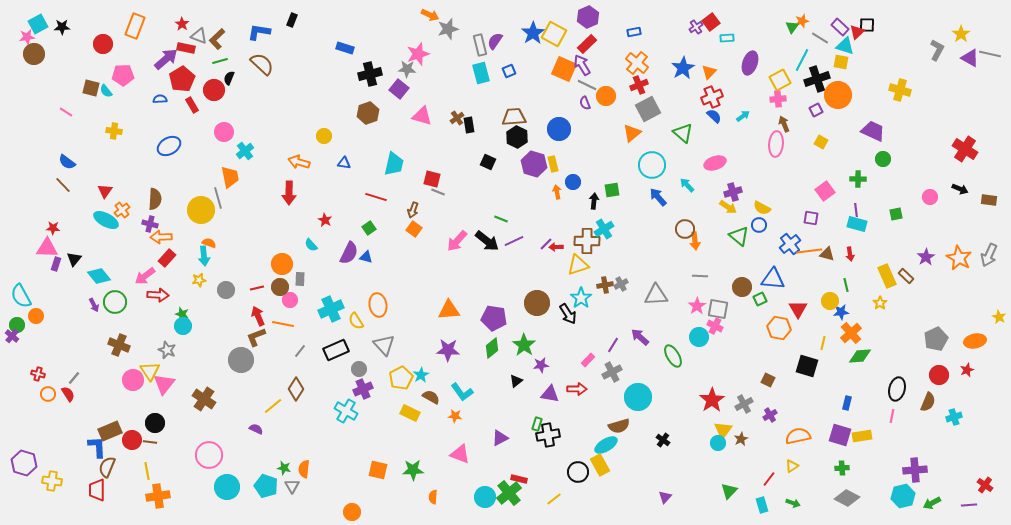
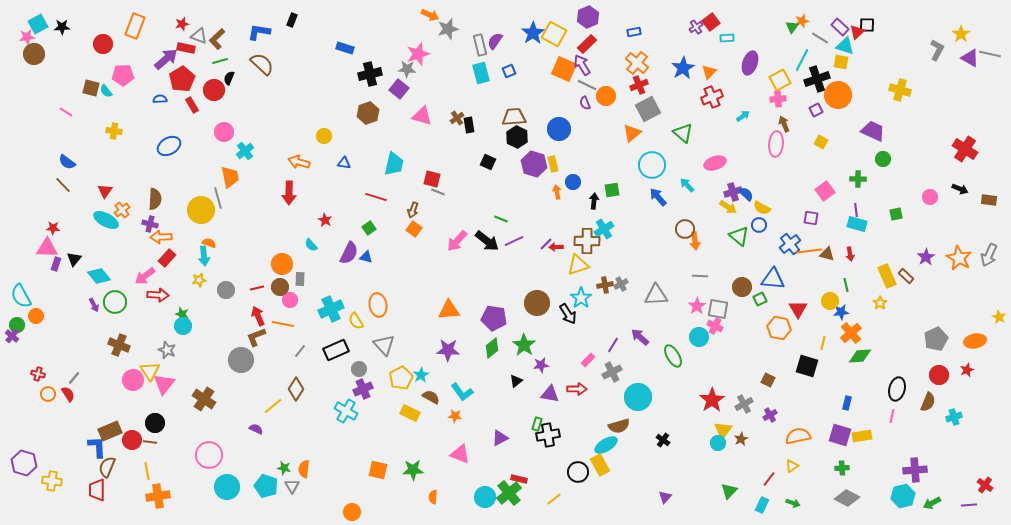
red star at (182, 24): rotated 24 degrees clockwise
blue semicircle at (714, 116): moved 32 px right, 78 px down
cyan rectangle at (762, 505): rotated 42 degrees clockwise
